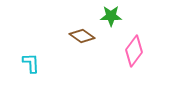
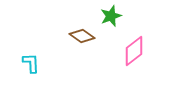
green star: rotated 20 degrees counterclockwise
pink diamond: rotated 16 degrees clockwise
